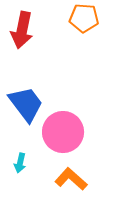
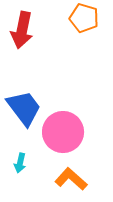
orange pentagon: rotated 12 degrees clockwise
blue trapezoid: moved 2 px left, 4 px down
